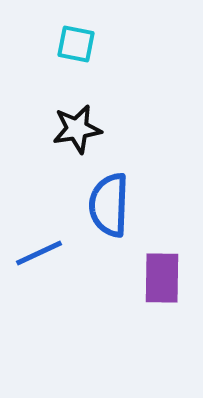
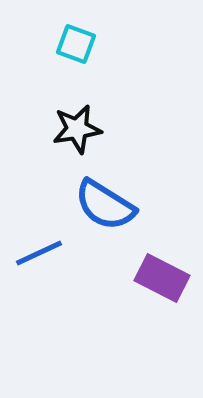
cyan square: rotated 9 degrees clockwise
blue semicircle: moved 4 px left; rotated 60 degrees counterclockwise
purple rectangle: rotated 64 degrees counterclockwise
